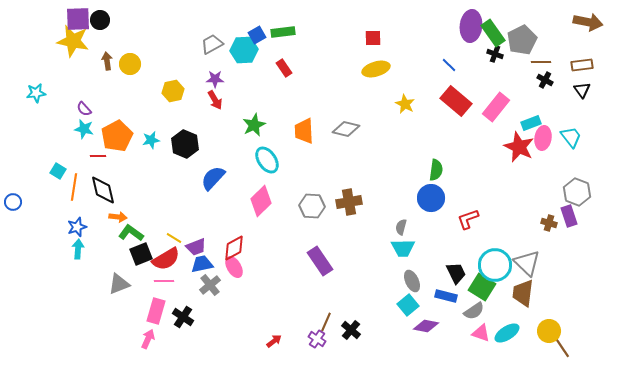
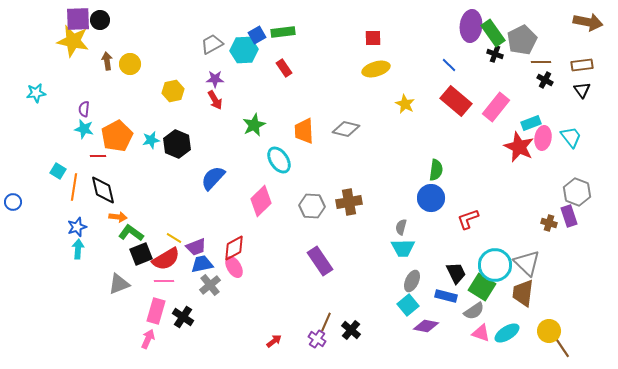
purple semicircle at (84, 109): rotated 49 degrees clockwise
black hexagon at (185, 144): moved 8 px left
cyan ellipse at (267, 160): moved 12 px right
gray ellipse at (412, 281): rotated 50 degrees clockwise
